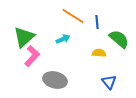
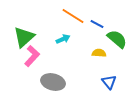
blue line: moved 2 px down; rotated 56 degrees counterclockwise
green semicircle: moved 2 px left
gray ellipse: moved 2 px left, 2 px down
